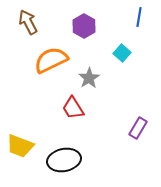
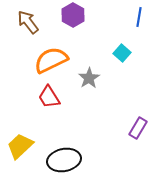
brown arrow: rotated 10 degrees counterclockwise
purple hexagon: moved 11 px left, 11 px up
red trapezoid: moved 24 px left, 11 px up
yellow trapezoid: rotated 116 degrees clockwise
